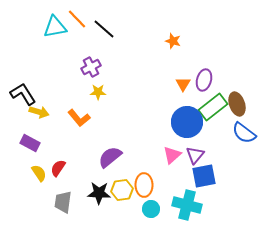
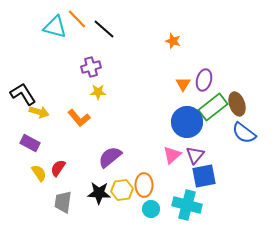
cyan triangle: rotated 25 degrees clockwise
purple cross: rotated 12 degrees clockwise
